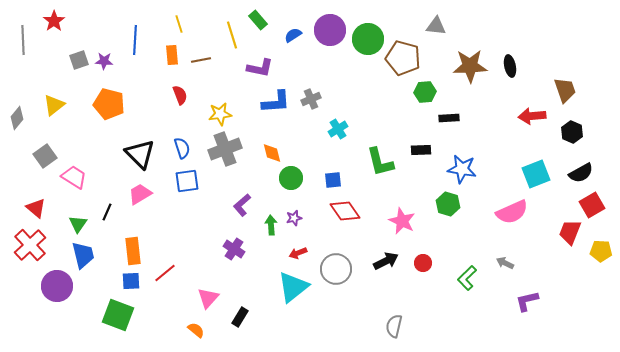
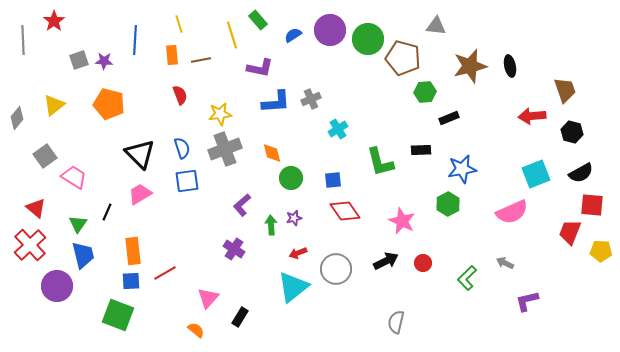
brown star at (470, 66): rotated 12 degrees counterclockwise
black rectangle at (449, 118): rotated 18 degrees counterclockwise
black hexagon at (572, 132): rotated 10 degrees counterclockwise
blue star at (462, 169): rotated 20 degrees counterclockwise
green hexagon at (448, 204): rotated 15 degrees clockwise
red square at (592, 205): rotated 35 degrees clockwise
red line at (165, 273): rotated 10 degrees clockwise
gray semicircle at (394, 326): moved 2 px right, 4 px up
